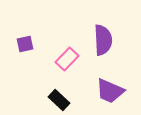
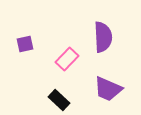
purple semicircle: moved 3 px up
purple trapezoid: moved 2 px left, 2 px up
